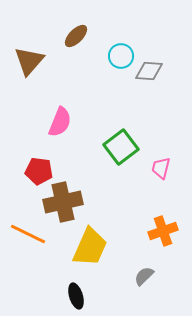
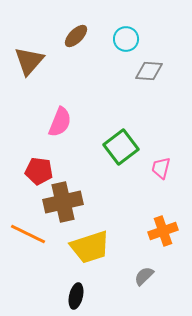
cyan circle: moved 5 px right, 17 px up
yellow trapezoid: rotated 48 degrees clockwise
black ellipse: rotated 30 degrees clockwise
